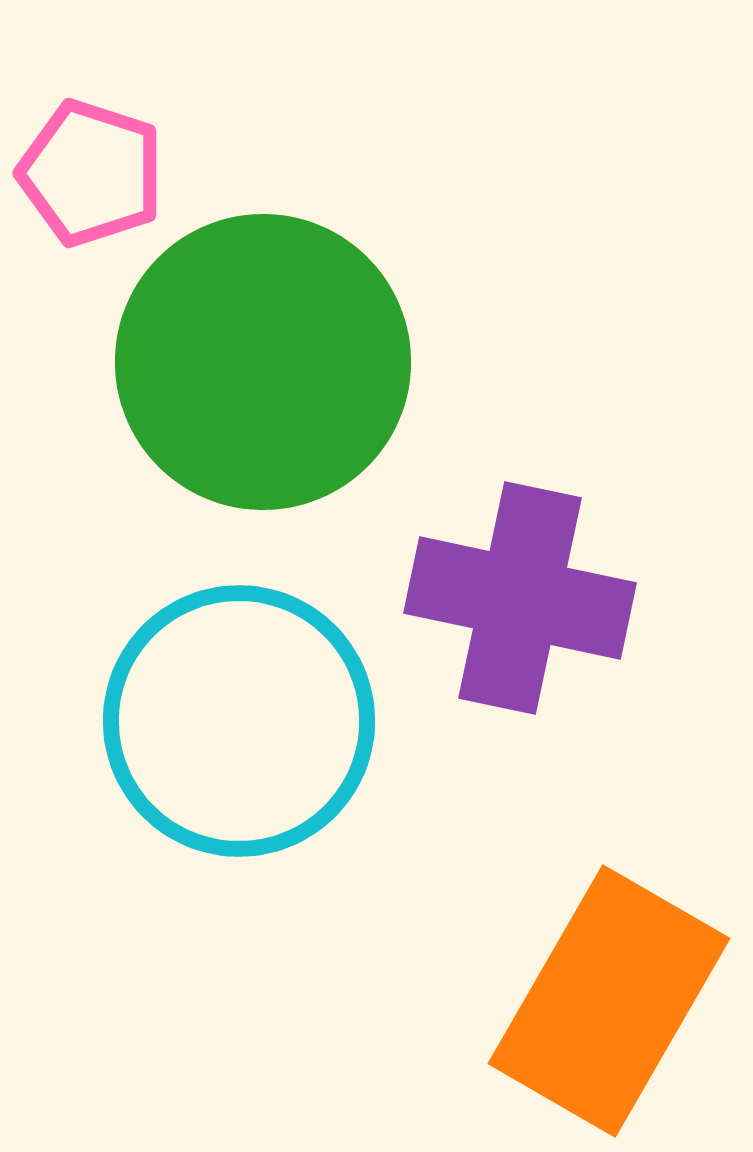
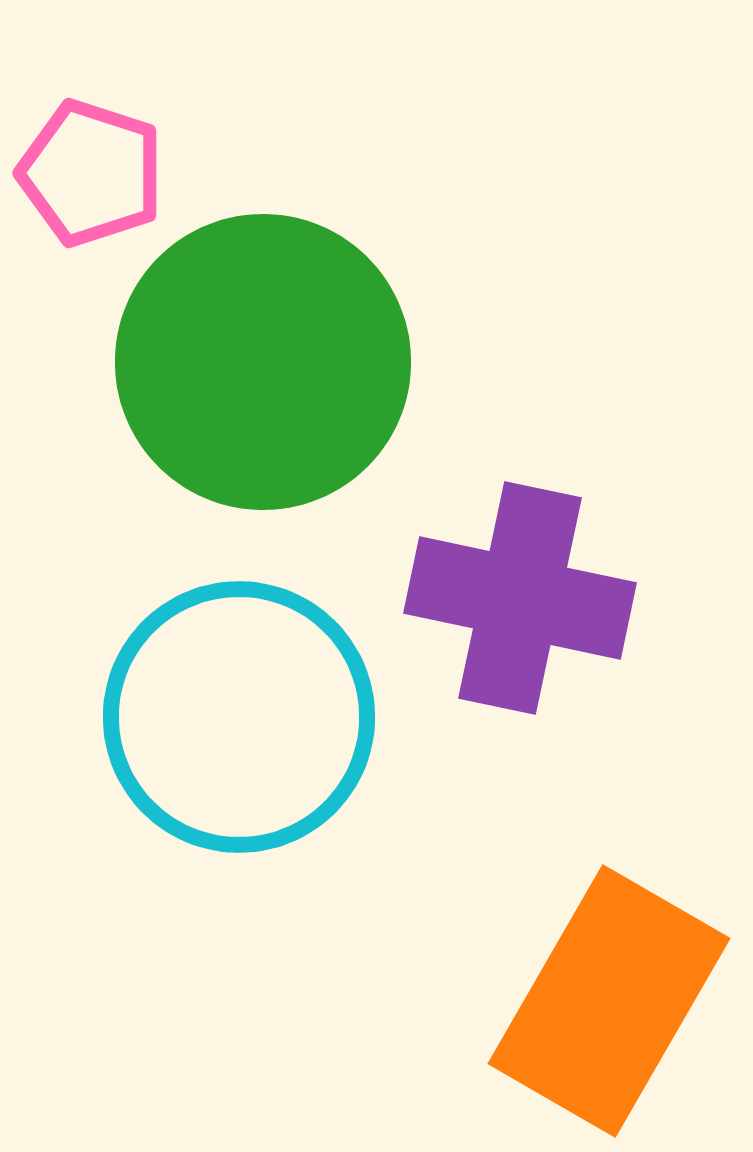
cyan circle: moved 4 px up
